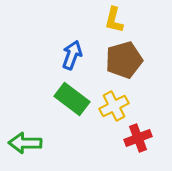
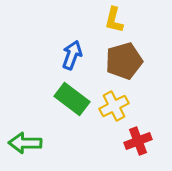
brown pentagon: moved 1 px down
red cross: moved 3 px down
